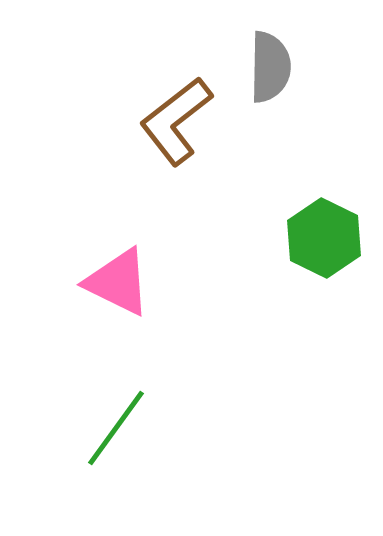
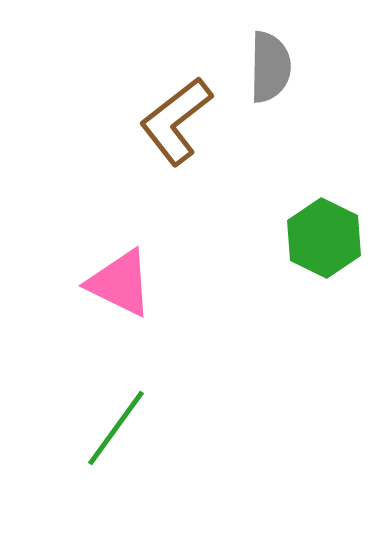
pink triangle: moved 2 px right, 1 px down
